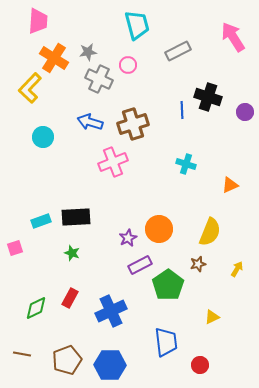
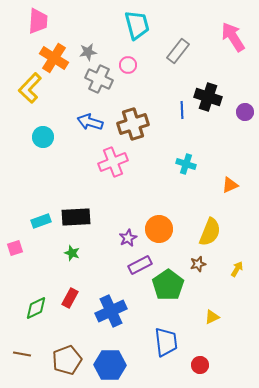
gray rectangle: rotated 25 degrees counterclockwise
